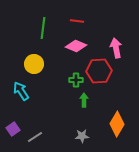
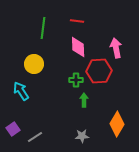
pink diamond: moved 2 px right, 1 px down; rotated 65 degrees clockwise
